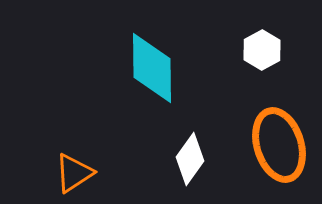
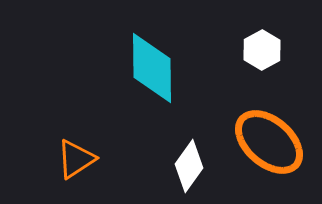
orange ellipse: moved 10 px left, 3 px up; rotated 32 degrees counterclockwise
white diamond: moved 1 px left, 7 px down
orange triangle: moved 2 px right, 14 px up
